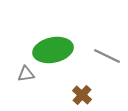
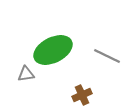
green ellipse: rotated 15 degrees counterclockwise
brown cross: rotated 24 degrees clockwise
